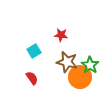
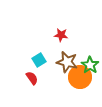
cyan square: moved 5 px right, 9 px down
